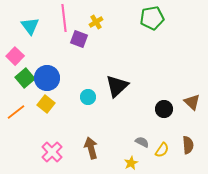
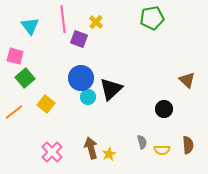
pink line: moved 1 px left, 1 px down
yellow cross: rotated 16 degrees counterclockwise
pink square: rotated 30 degrees counterclockwise
blue circle: moved 34 px right
black triangle: moved 6 px left, 3 px down
brown triangle: moved 5 px left, 22 px up
orange line: moved 2 px left
gray semicircle: rotated 48 degrees clockwise
yellow semicircle: rotated 56 degrees clockwise
yellow star: moved 22 px left, 9 px up
